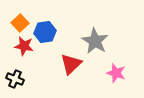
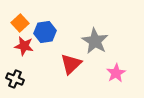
pink star: rotated 24 degrees clockwise
